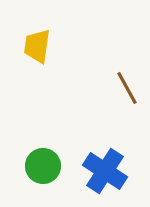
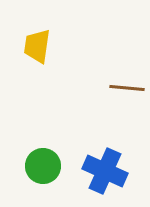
brown line: rotated 56 degrees counterclockwise
blue cross: rotated 9 degrees counterclockwise
